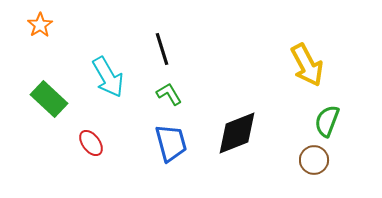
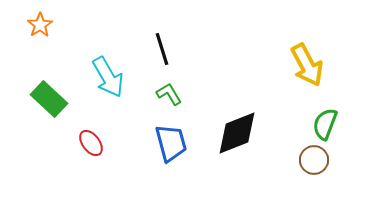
green semicircle: moved 2 px left, 3 px down
